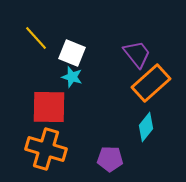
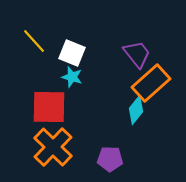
yellow line: moved 2 px left, 3 px down
cyan diamond: moved 10 px left, 17 px up
orange cross: moved 7 px right, 2 px up; rotated 27 degrees clockwise
